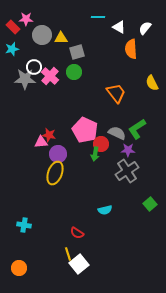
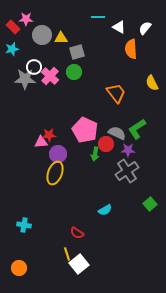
red star: rotated 16 degrees counterclockwise
red circle: moved 5 px right
cyan semicircle: rotated 16 degrees counterclockwise
yellow line: moved 1 px left
